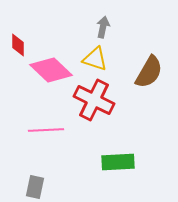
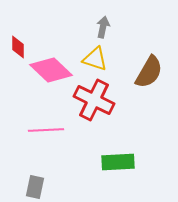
red diamond: moved 2 px down
